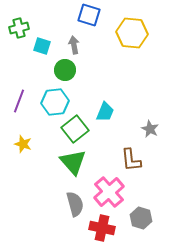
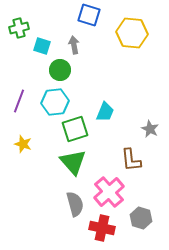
green circle: moved 5 px left
green square: rotated 20 degrees clockwise
